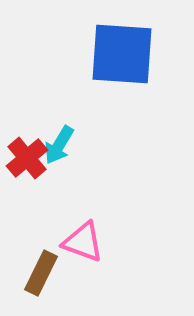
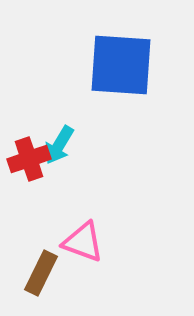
blue square: moved 1 px left, 11 px down
red cross: moved 2 px right, 1 px down; rotated 21 degrees clockwise
